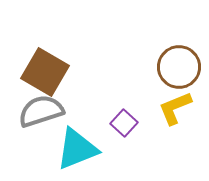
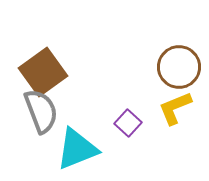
brown square: moved 2 px left; rotated 24 degrees clockwise
gray semicircle: rotated 87 degrees clockwise
purple square: moved 4 px right
